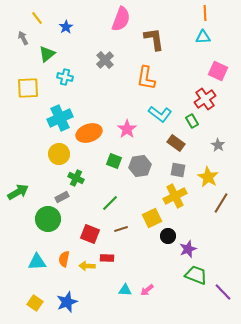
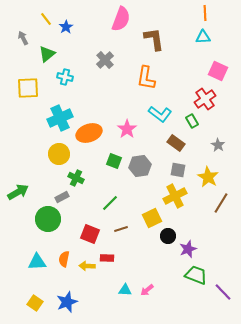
yellow line at (37, 18): moved 9 px right, 1 px down
